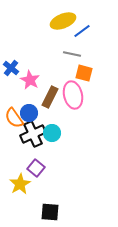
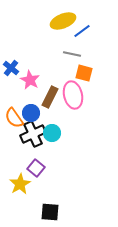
blue circle: moved 2 px right
